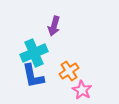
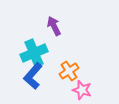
purple arrow: rotated 138 degrees clockwise
blue L-shape: rotated 52 degrees clockwise
pink star: rotated 12 degrees counterclockwise
